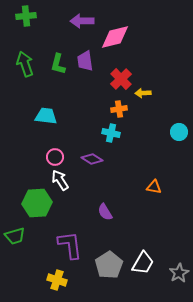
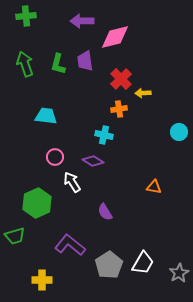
cyan cross: moved 7 px left, 2 px down
purple diamond: moved 1 px right, 2 px down
white arrow: moved 12 px right, 2 px down
green hexagon: rotated 20 degrees counterclockwise
purple L-shape: rotated 44 degrees counterclockwise
yellow cross: moved 15 px left; rotated 18 degrees counterclockwise
